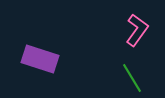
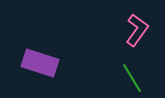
purple rectangle: moved 4 px down
